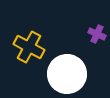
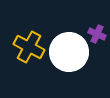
white circle: moved 2 px right, 22 px up
